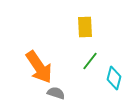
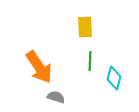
green line: rotated 36 degrees counterclockwise
gray semicircle: moved 4 px down
